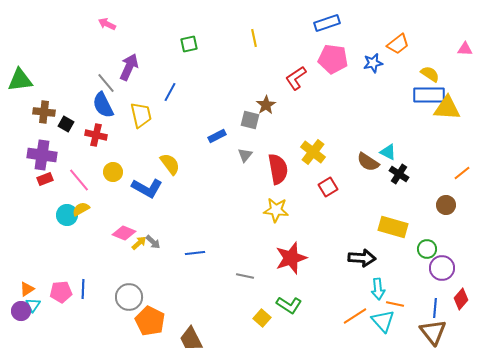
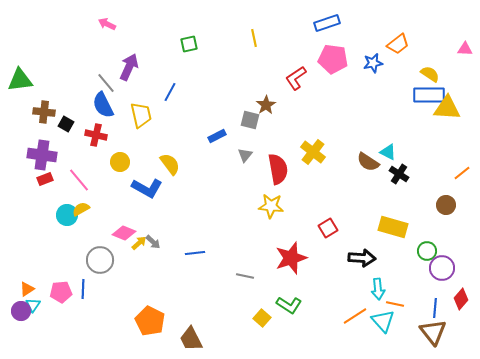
yellow circle at (113, 172): moved 7 px right, 10 px up
red square at (328, 187): moved 41 px down
yellow star at (276, 210): moved 5 px left, 4 px up
green circle at (427, 249): moved 2 px down
gray circle at (129, 297): moved 29 px left, 37 px up
